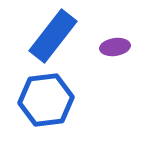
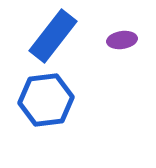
purple ellipse: moved 7 px right, 7 px up
